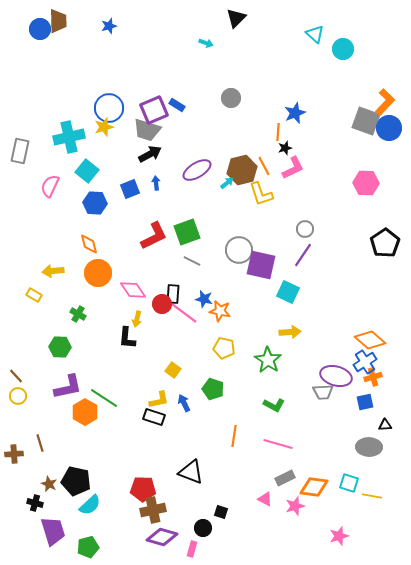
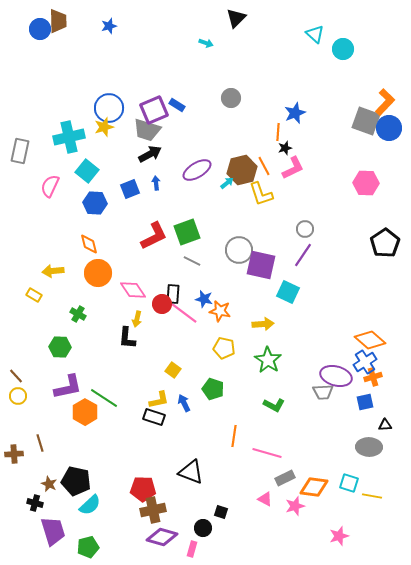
yellow arrow at (290, 332): moved 27 px left, 8 px up
pink line at (278, 444): moved 11 px left, 9 px down
